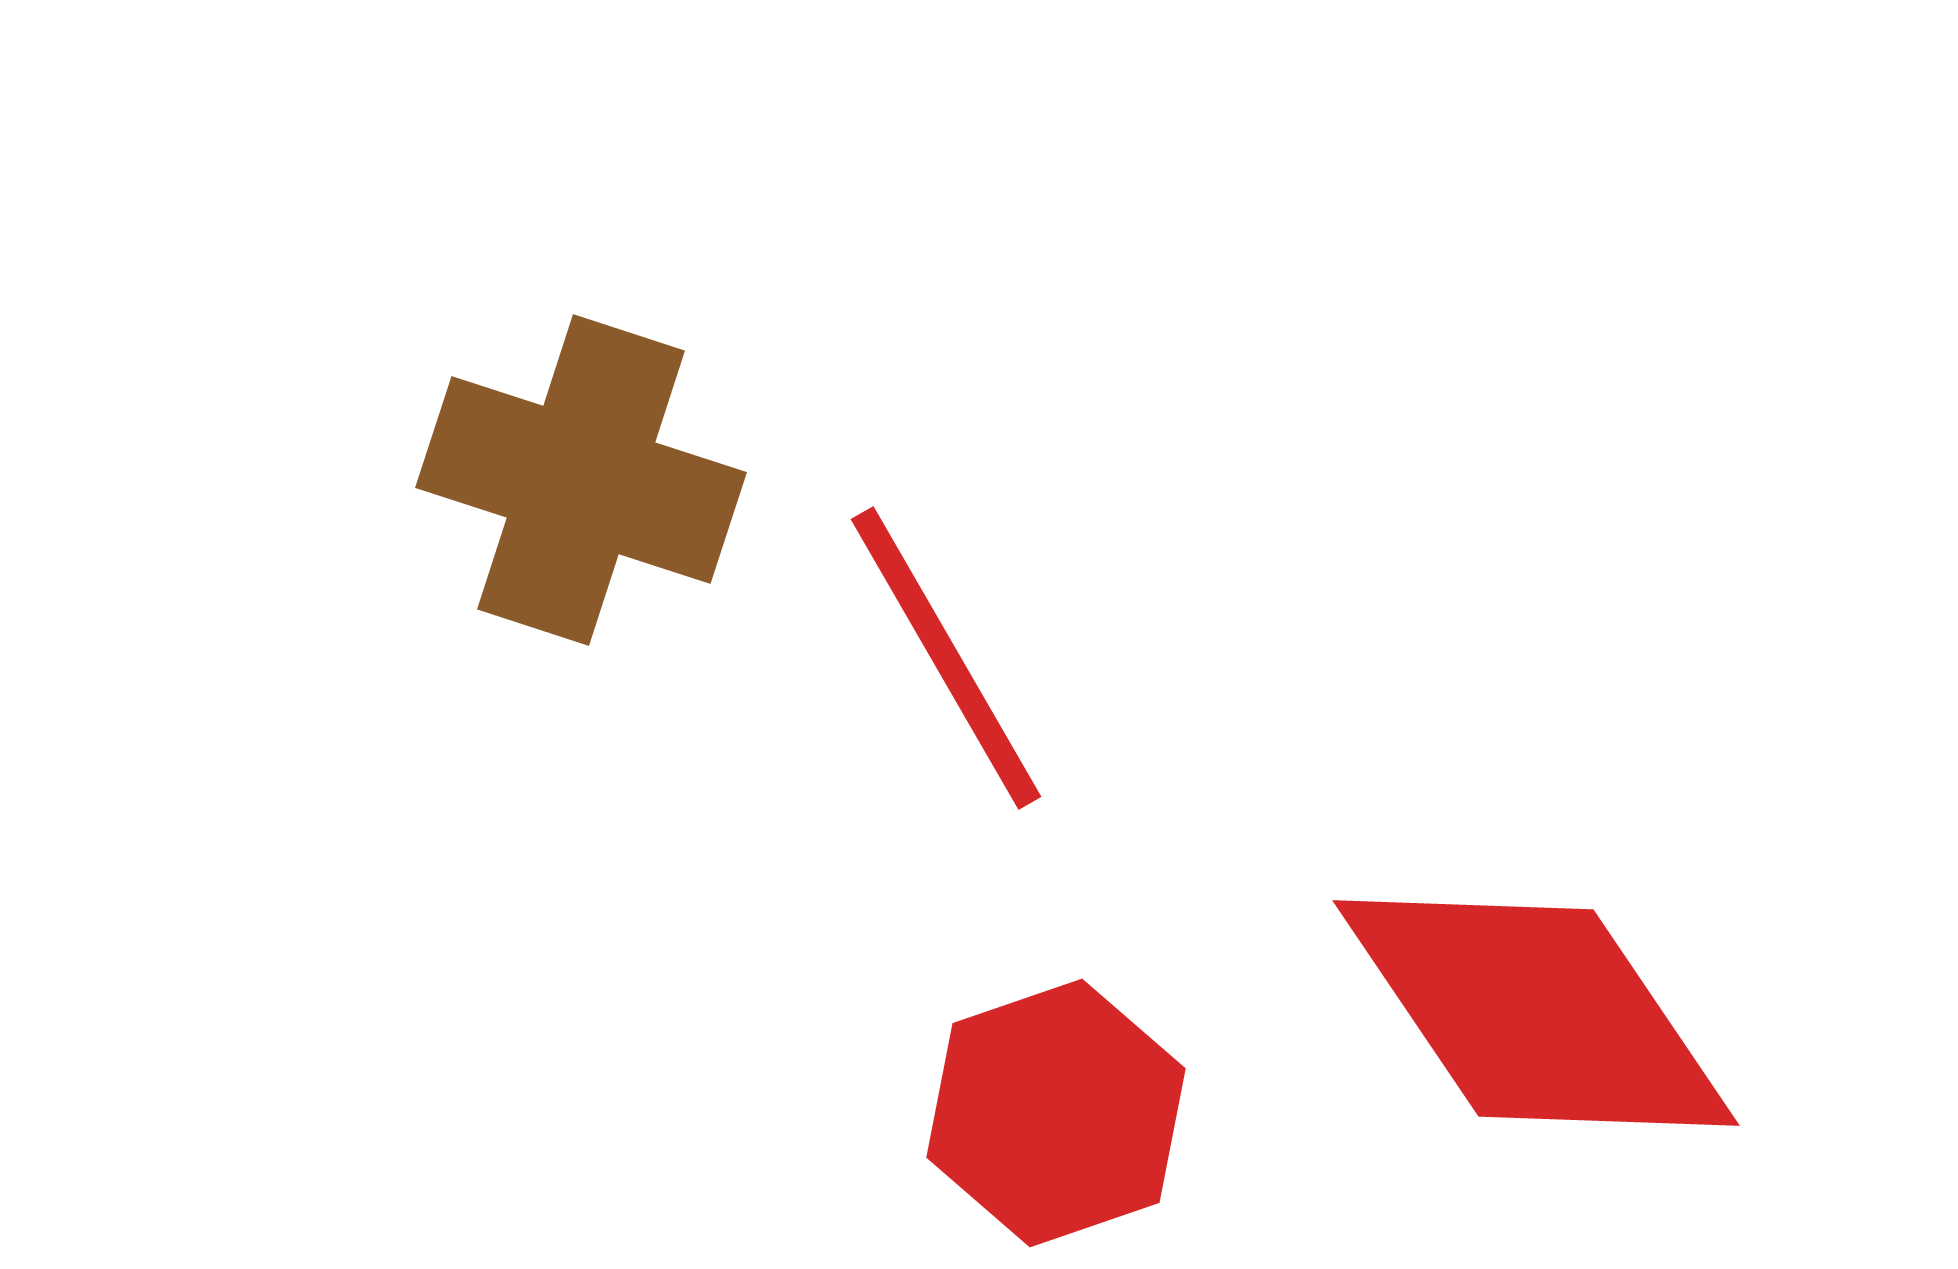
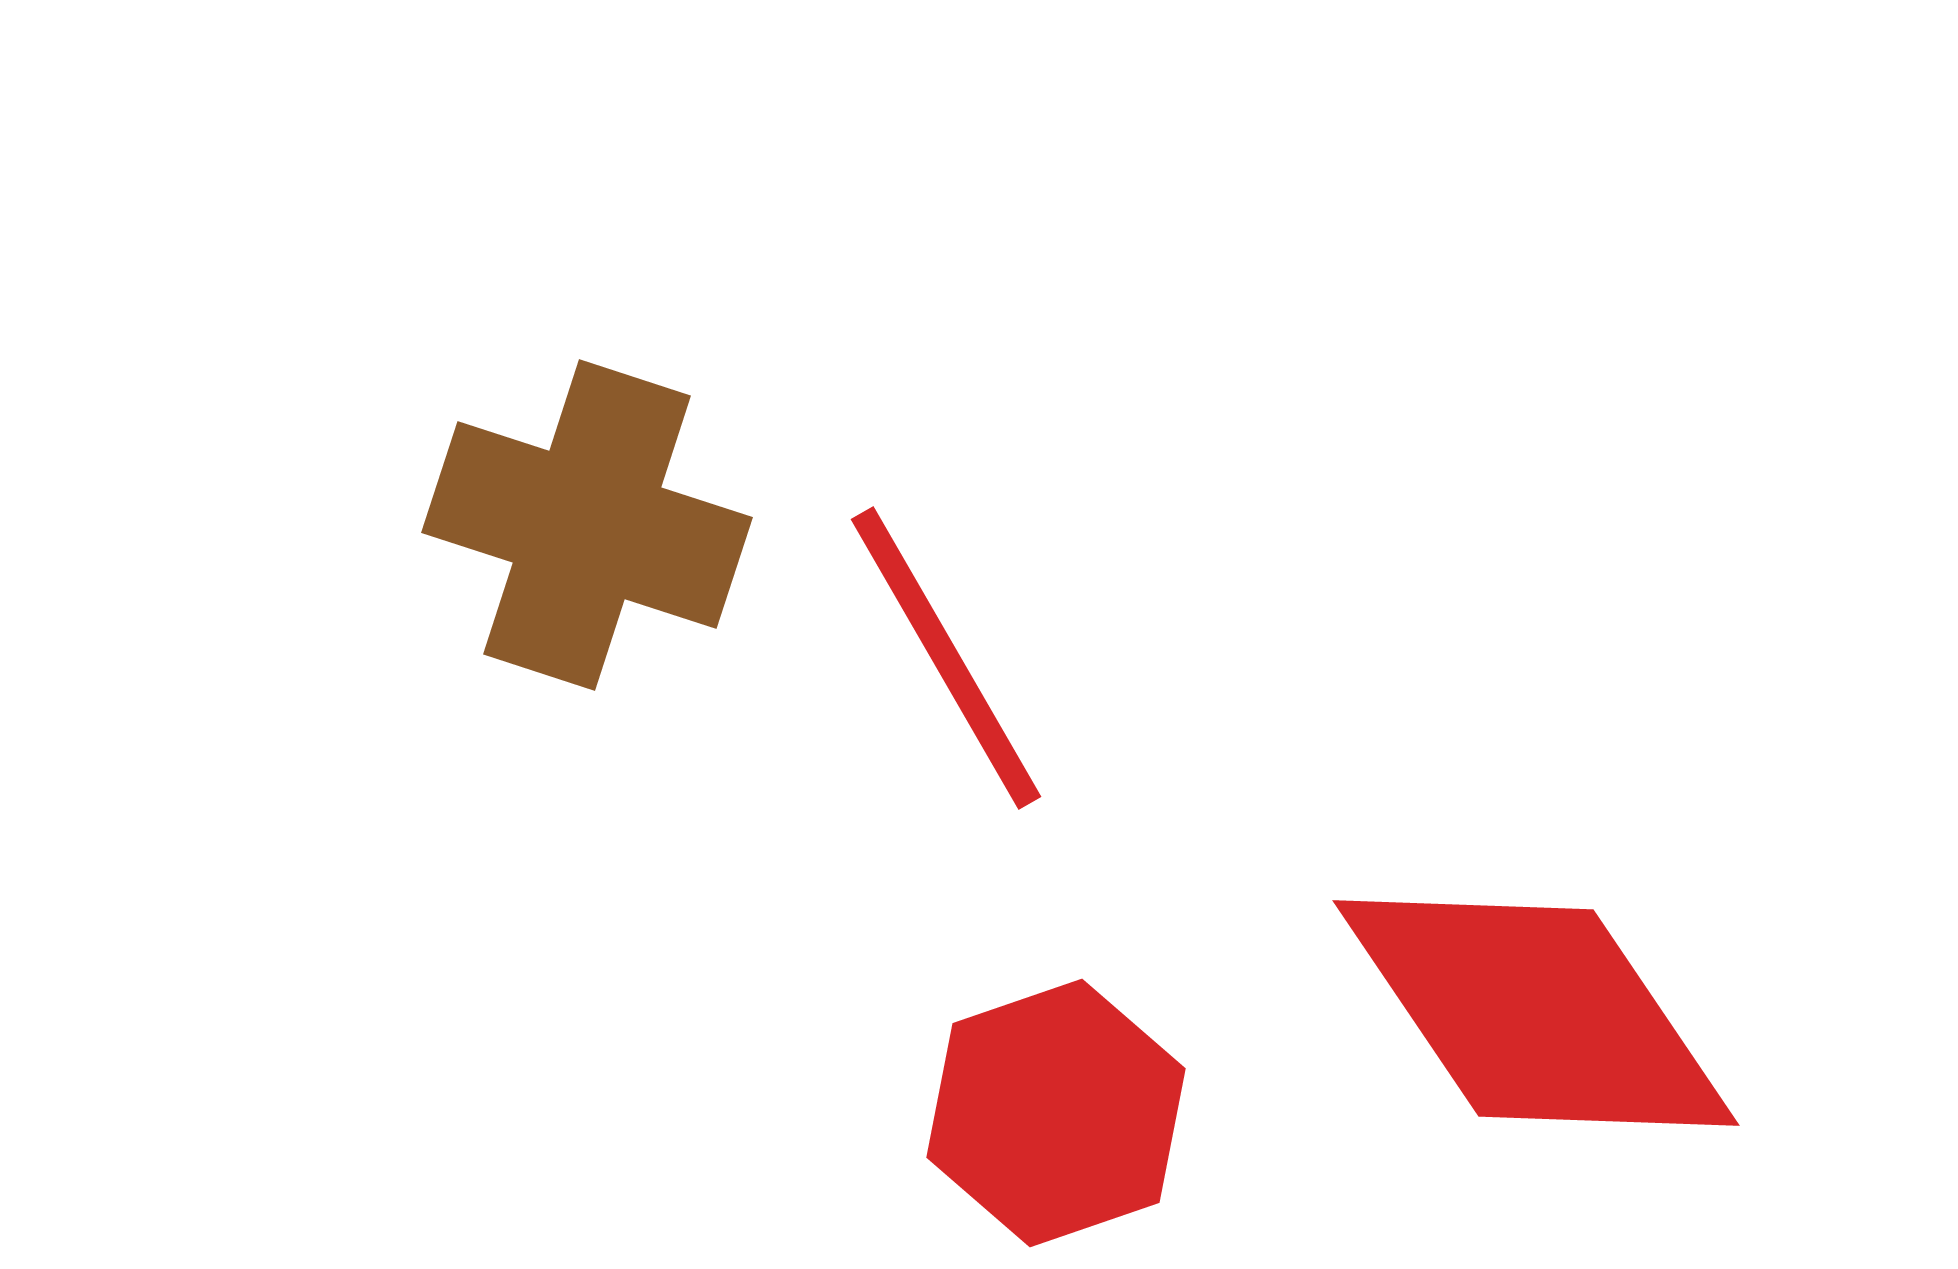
brown cross: moved 6 px right, 45 px down
